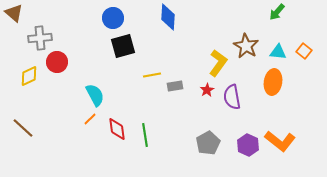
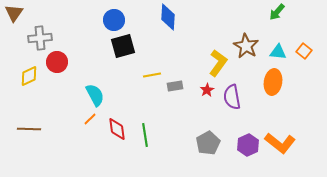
brown triangle: rotated 24 degrees clockwise
blue circle: moved 1 px right, 2 px down
brown line: moved 6 px right, 1 px down; rotated 40 degrees counterclockwise
orange L-shape: moved 2 px down
purple hexagon: rotated 10 degrees clockwise
